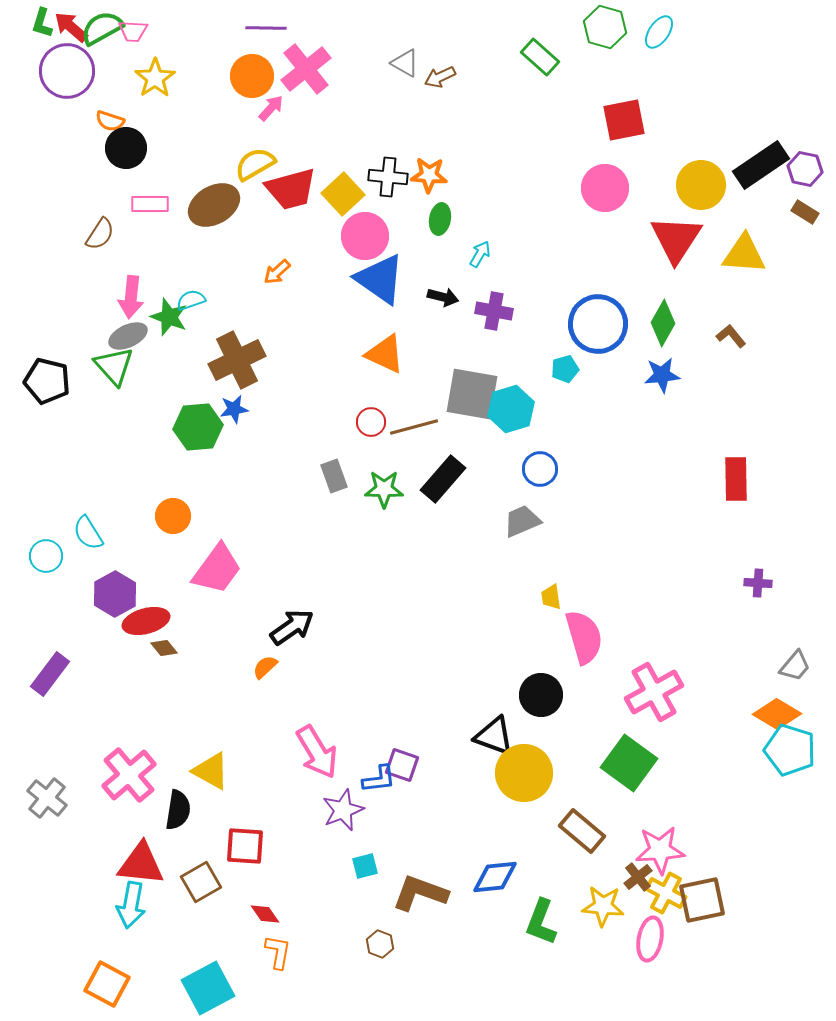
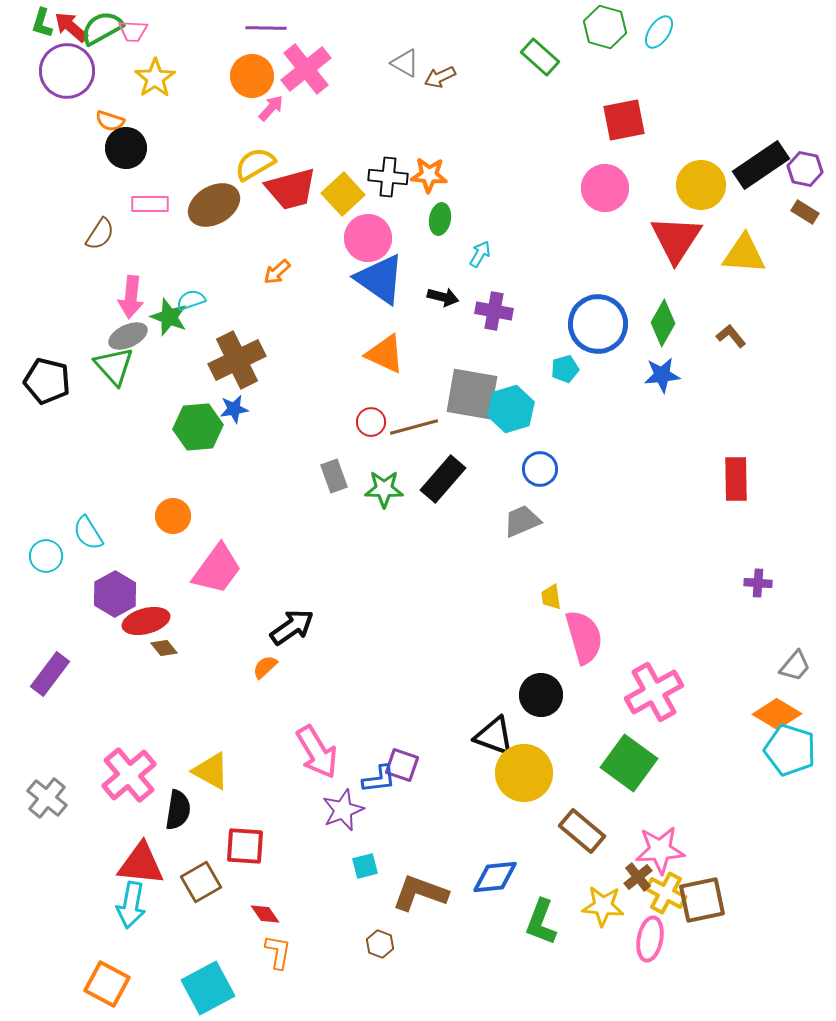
pink circle at (365, 236): moved 3 px right, 2 px down
